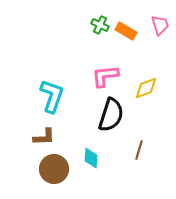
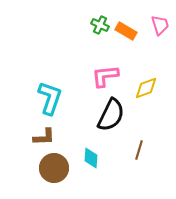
cyan L-shape: moved 2 px left, 2 px down
black semicircle: rotated 8 degrees clockwise
brown circle: moved 1 px up
